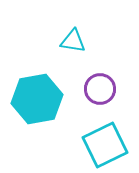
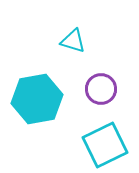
cyan triangle: rotated 8 degrees clockwise
purple circle: moved 1 px right
